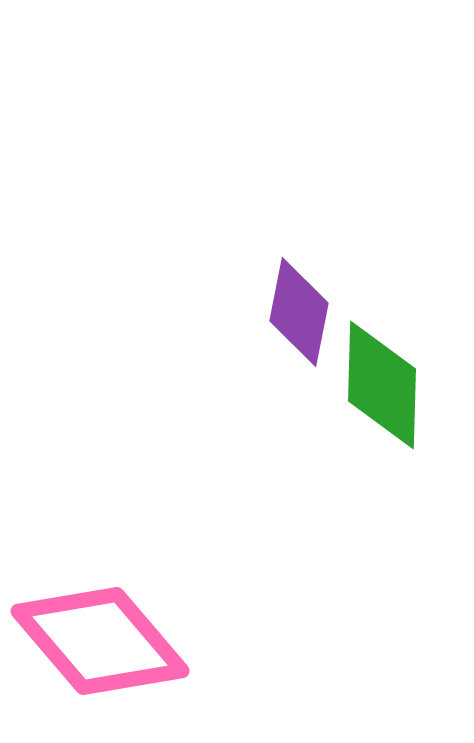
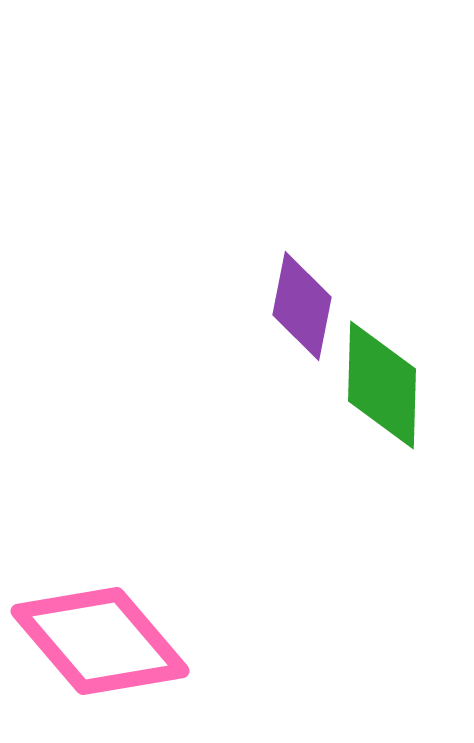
purple diamond: moved 3 px right, 6 px up
